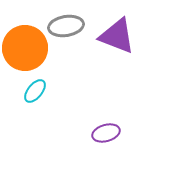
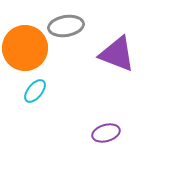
purple triangle: moved 18 px down
